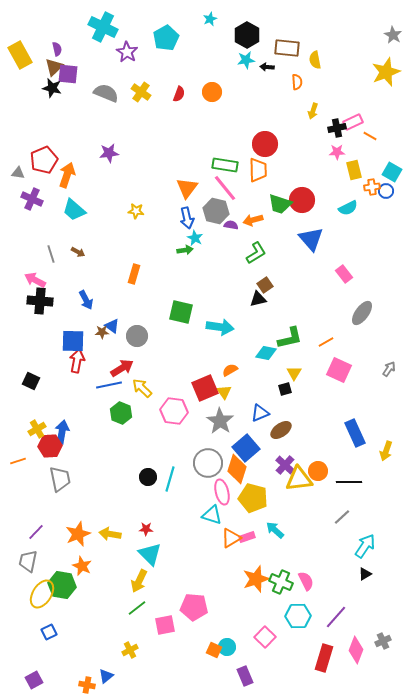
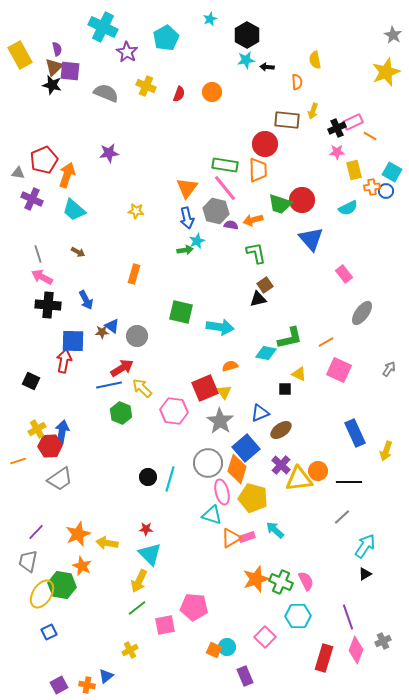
brown rectangle at (287, 48): moved 72 px down
purple square at (68, 74): moved 2 px right, 3 px up
black star at (52, 88): moved 3 px up
yellow cross at (141, 92): moved 5 px right, 6 px up; rotated 12 degrees counterclockwise
black cross at (337, 128): rotated 12 degrees counterclockwise
cyan star at (195, 238): moved 2 px right, 3 px down; rotated 21 degrees clockwise
green L-shape at (256, 253): rotated 70 degrees counterclockwise
gray line at (51, 254): moved 13 px left
pink arrow at (35, 280): moved 7 px right, 3 px up
black cross at (40, 301): moved 8 px right, 4 px down
red arrow at (77, 361): moved 13 px left
orange semicircle at (230, 370): moved 4 px up; rotated 14 degrees clockwise
yellow triangle at (294, 373): moved 5 px right, 1 px down; rotated 35 degrees counterclockwise
black square at (285, 389): rotated 16 degrees clockwise
purple cross at (285, 465): moved 4 px left
gray trapezoid at (60, 479): rotated 68 degrees clockwise
yellow arrow at (110, 534): moved 3 px left, 9 px down
purple line at (336, 617): moved 12 px right; rotated 60 degrees counterclockwise
purple square at (34, 680): moved 25 px right, 5 px down
